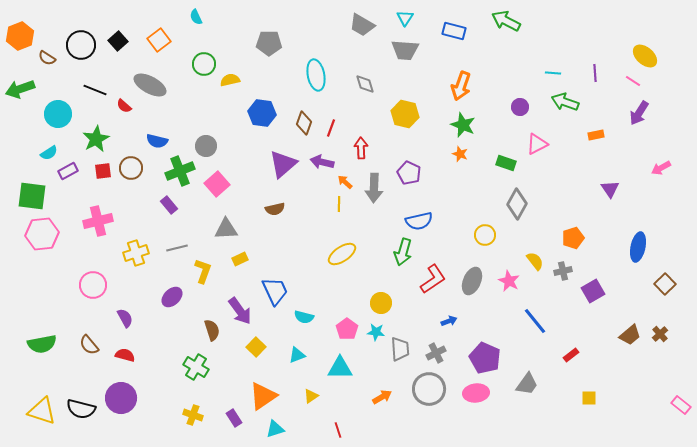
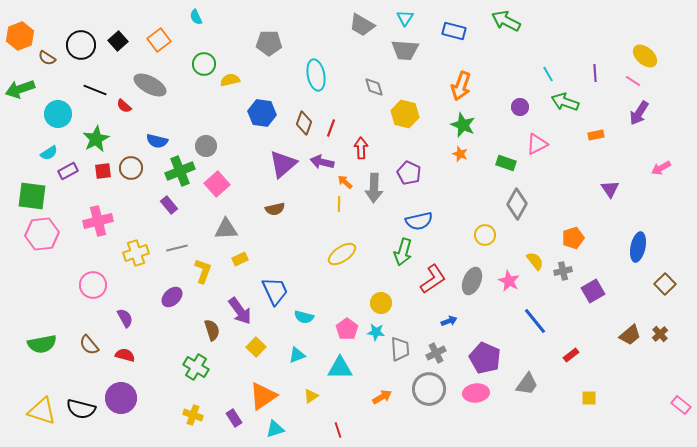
cyan line at (553, 73): moved 5 px left, 1 px down; rotated 56 degrees clockwise
gray diamond at (365, 84): moved 9 px right, 3 px down
